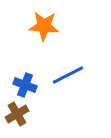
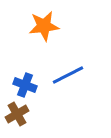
orange star: rotated 12 degrees counterclockwise
